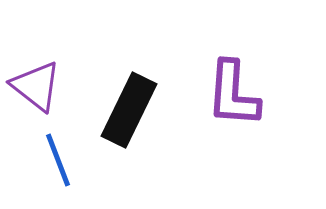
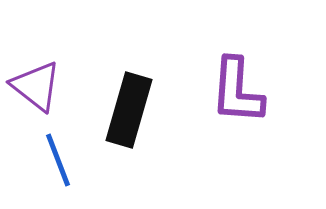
purple L-shape: moved 4 px right, 3 px up
black rectangle: rotated 10 degrees counterclockwise
